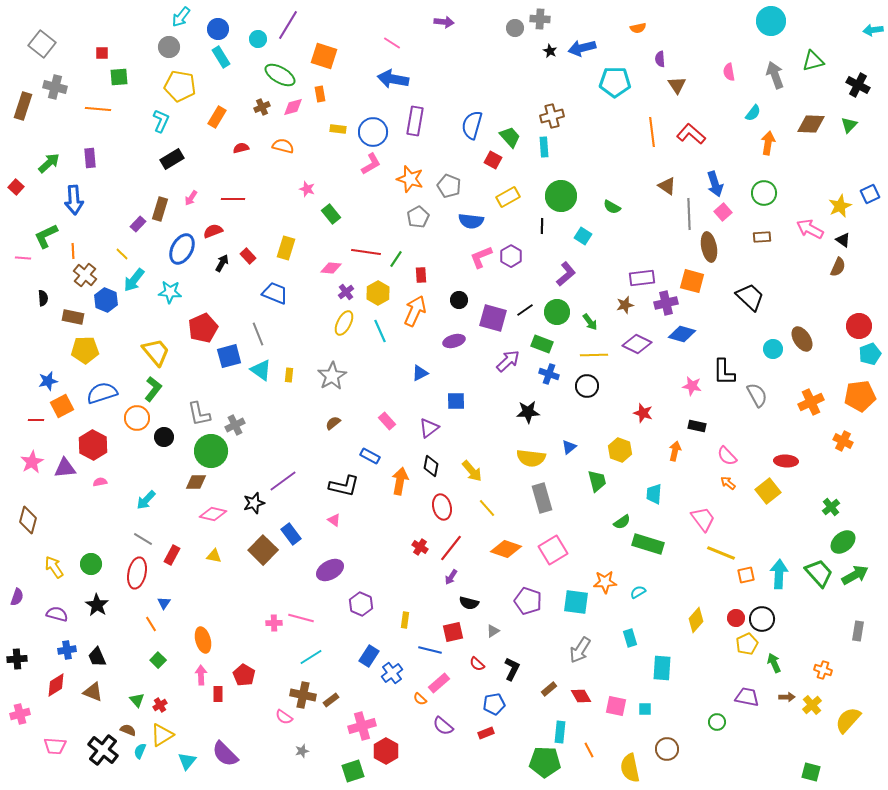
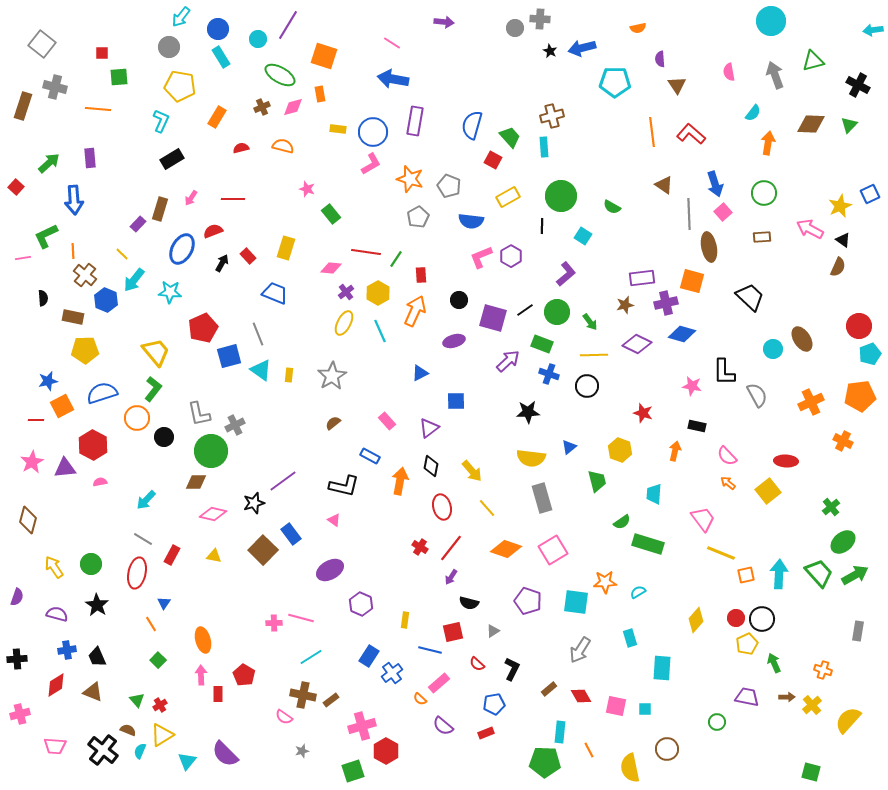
brown triangle at (667, 186): moved 3 px left, 1 px up
pink line at (23, 258): rotated 14 degrees counterclockwise
